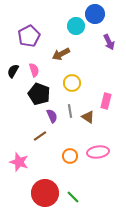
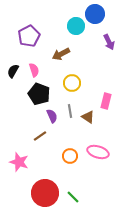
pink ellipse: rotated 25 degrees clockwise
